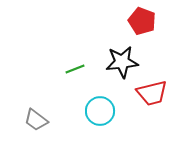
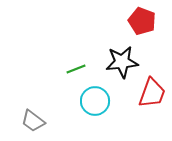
green line: moved 1 px right
red trapezoid: rotated 56 degrees counterclockwise
cyan circle: moved 5 px left, 10 px up
gray trapezoid: moved 3 px left, 1 px down
